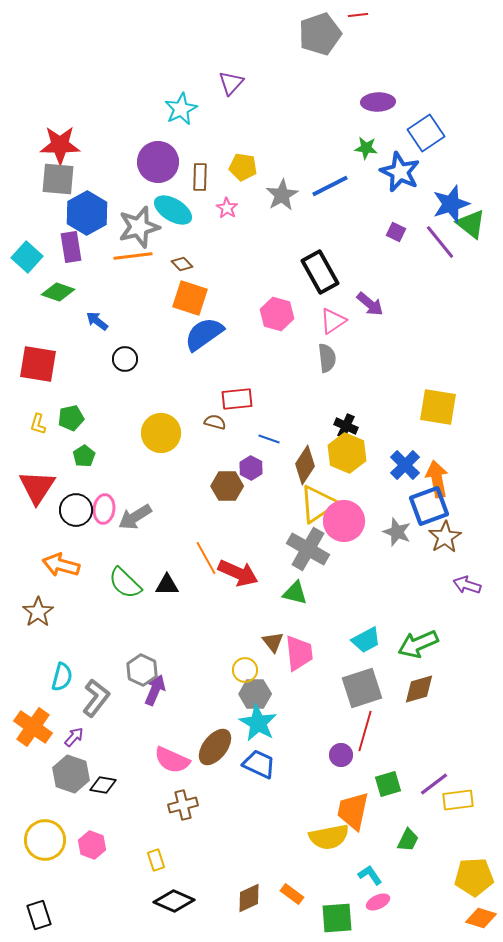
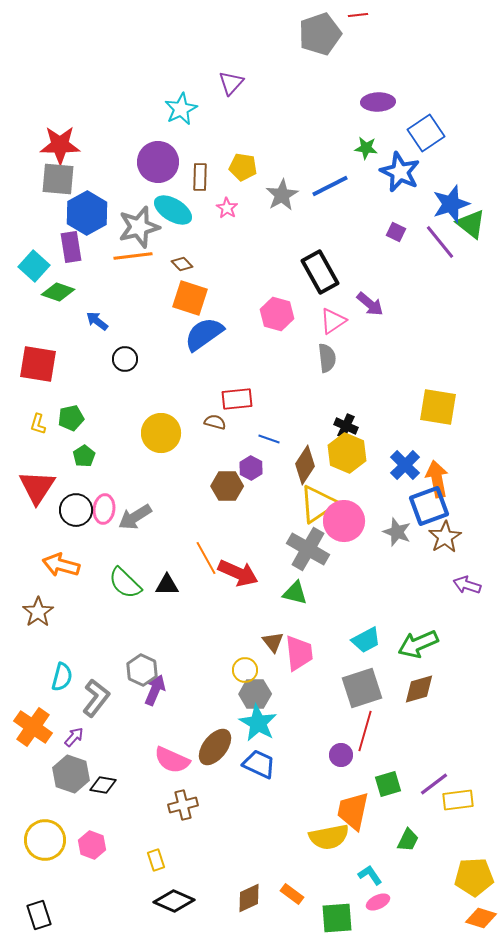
cyan square at (27, 257): moved 7 px right, 9 px down
